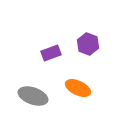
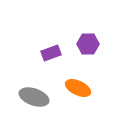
purple hexagon: rotated 20 degrees counterclockwise
gray ellipse: moved 1 px right, 1 px down
